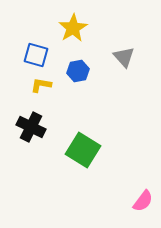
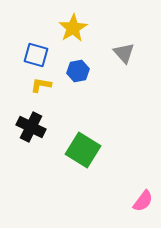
gray triangle: moved 4 px up
